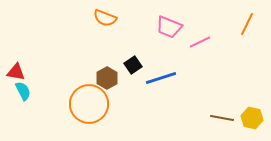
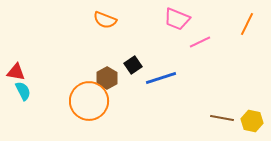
orange semicircle: moved 2 px down
pink trapezoid: moved 8 px right, 8 px up
orange circle: moved 3 px up
yellow hexagon: moved 3 px down
